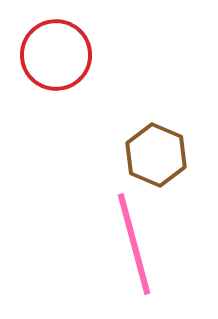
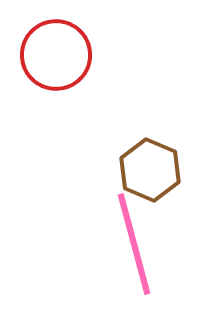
brown hexagon: moved 6 px left, 15 px down
